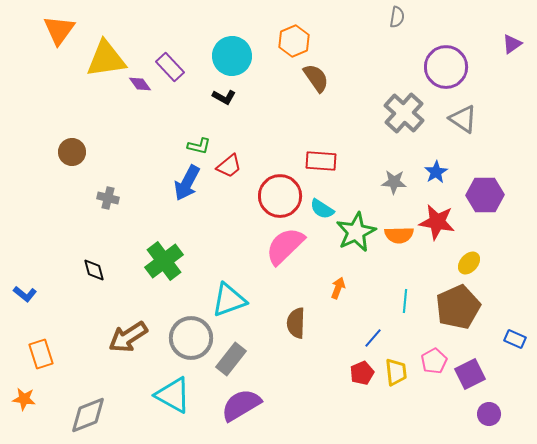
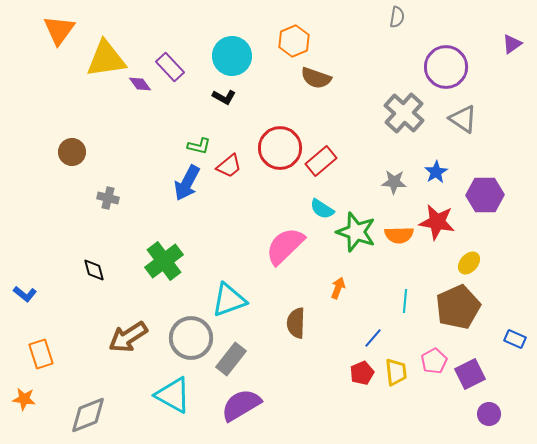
brown semicircle at (316, 78): rotated 144 degrees clockwise
red rectangle at (321, 161): rotated 44 degrees counterclockwise
red circle at (280, 196): moved 48 px up
green star at (356, 232): rotated 27 degrees counterclockwise
